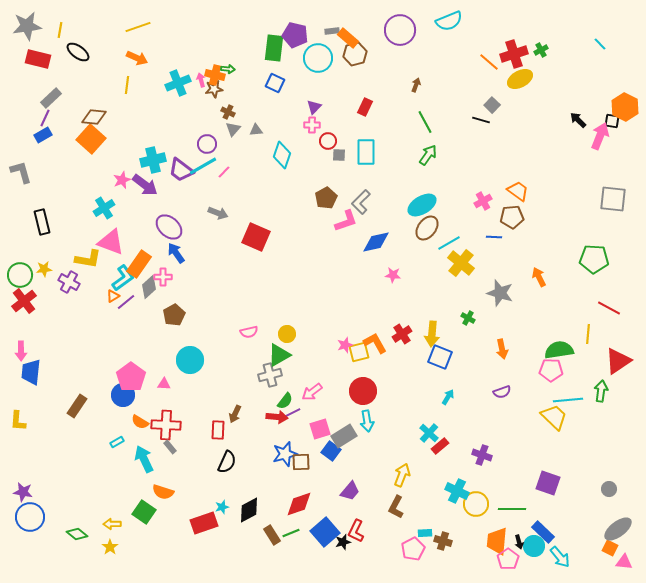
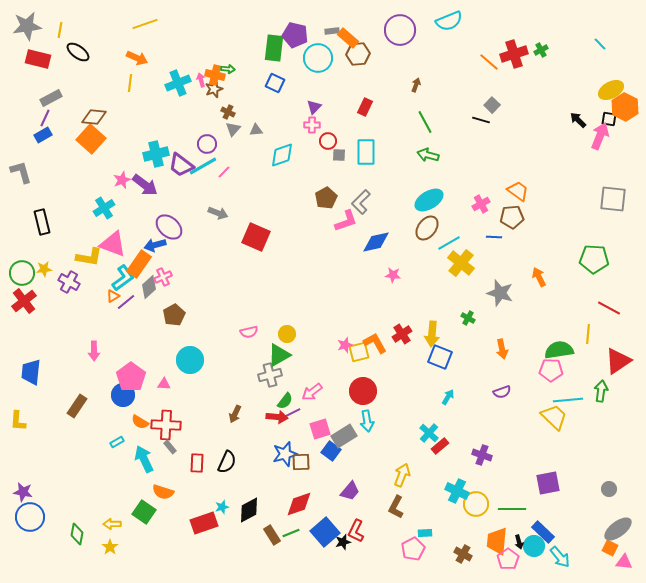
yellow line at (138, 27): moved 7 px right, 3 px up
brown hexagon at (355, 54): moved 3 px right; rotated 10 degrees clockwise
yellow ellipse at (520, 79): moved 91 px right, 11 px down
yellow line at (127, 85): moved 3 px right, 2 px up
brown star at (214, 89): rotated 12 degrees counterclockwise
gray rectangle at (51, 98): rotated 15 degrees clockwise
black square at (612, 121): moved 3 px left, 2 px up
cyan diamond at (282, 155): rotated 52 degrees clockwise
green arrow at (428, 155): rotated 110 degrees counterclockwise
cyan cross at (153, 160): moved 3 px right, 6 px up
purple trapezoid at (181, 170): moved 5 px up
pink cross at (483, 201): moved 2 px left, 3 px down
cyan ellipse at (422, 205): moved 7 px right, 5 px up
pink triangle at (111, 242): moved 2 px right, 2 px down
blue arrow at (176, 253): moved 21 px left, 8 px up; rotated 70 degrees counterclockwise
yellow L-shape at (88, 259): moved 1 px right, 2 px up
green circle at (20, 275): moved 2 px right, 2 px up
pink cross at (163, 277): rotated 24 degrees counterclockwise
pink arrow at (21, 351): moved 73 px right
red rectangle at (218, 430): moved 21 px left, 33 px down
purple square at (548, 483): rotated 30 degrees counterclockwise
green diamond at (77, 534): rotated 60 degrees clockwise
brown cross at (443, 541): moved 20 px right, 13 px down; rotated 12 degrees clockwise
